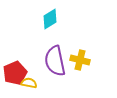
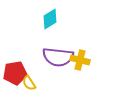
purple semicircle: moved 3 px right, 4 px up; rotated 72 degrees counterclockwise
red pentagon: rotated 15 degrees clockwise
yellow semicircle: rotated 133 degrees counterclockwise
